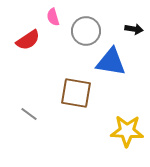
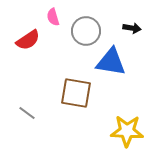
black arrow: moved 2 px left, 1 px up
gray line: moved 2 px left, 1 px up
